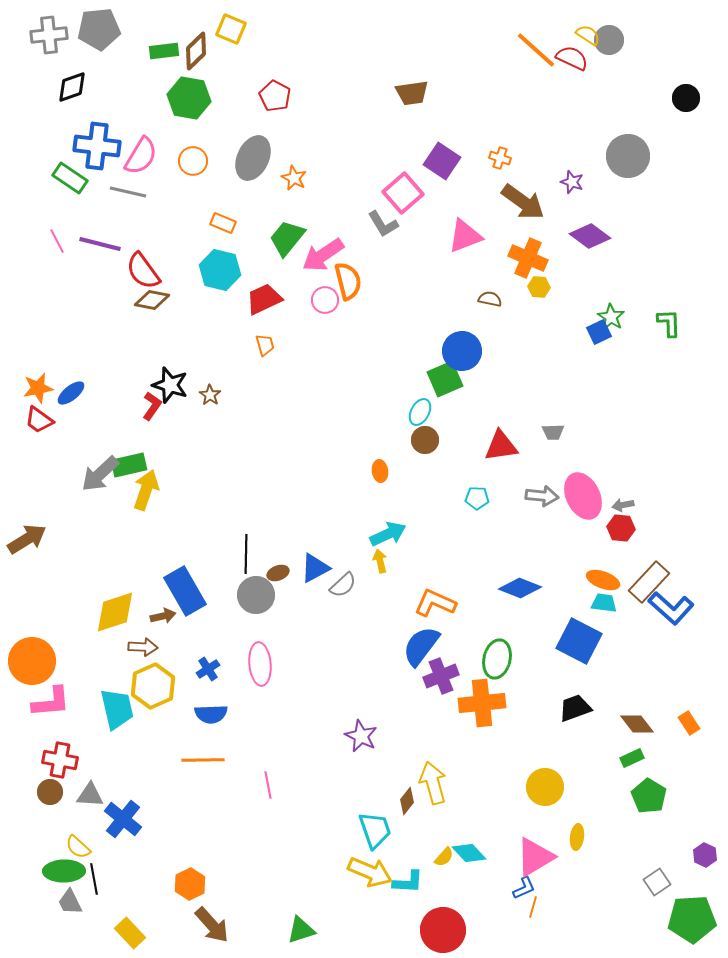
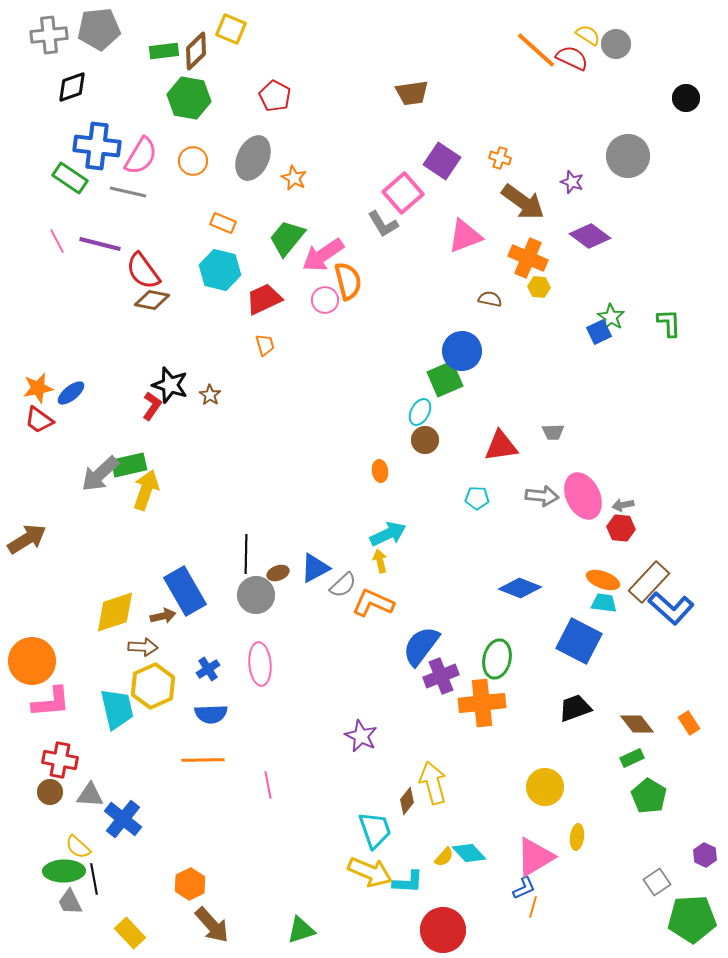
gray circle at (609, 40): moved 7 px right, 4 px down
orange L-shape at (435, 603): moved 62 px left
